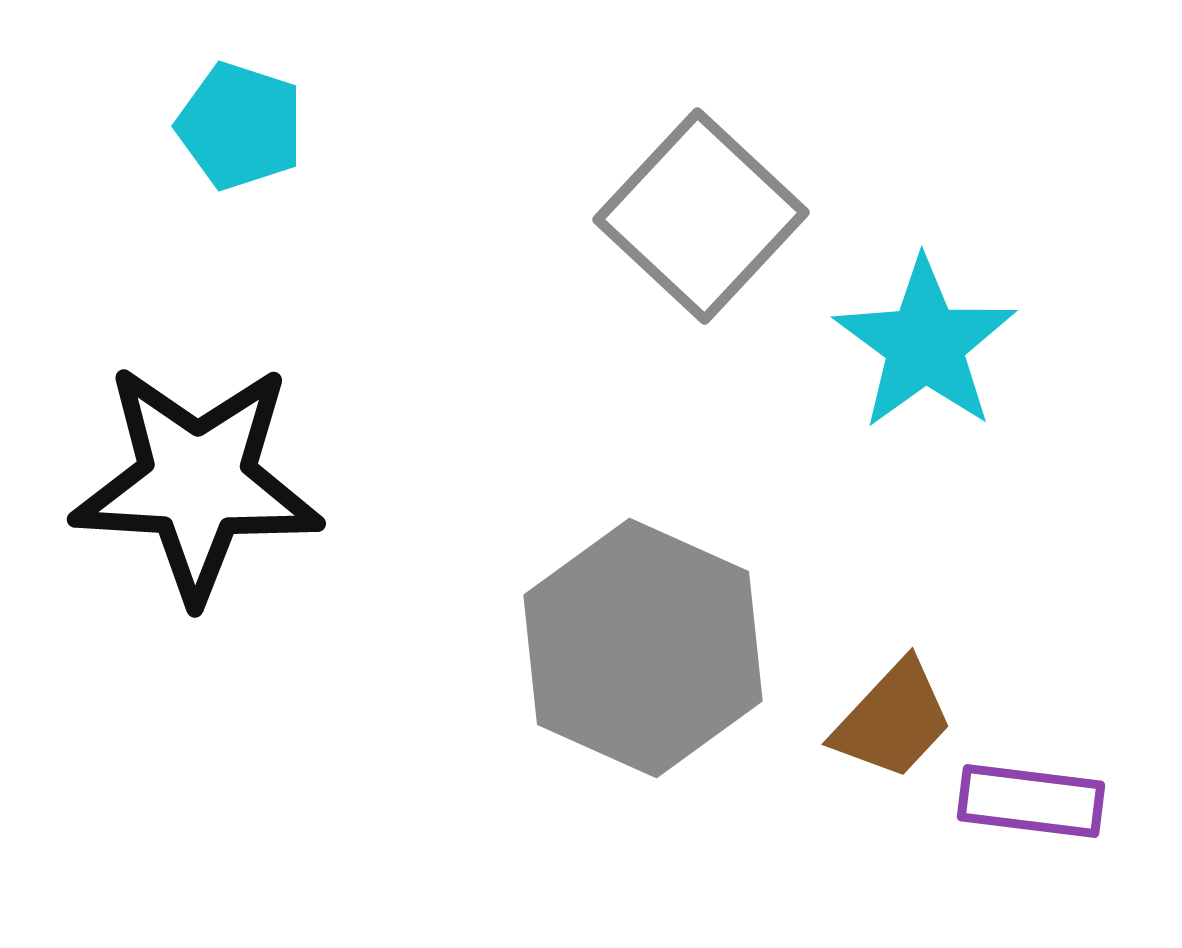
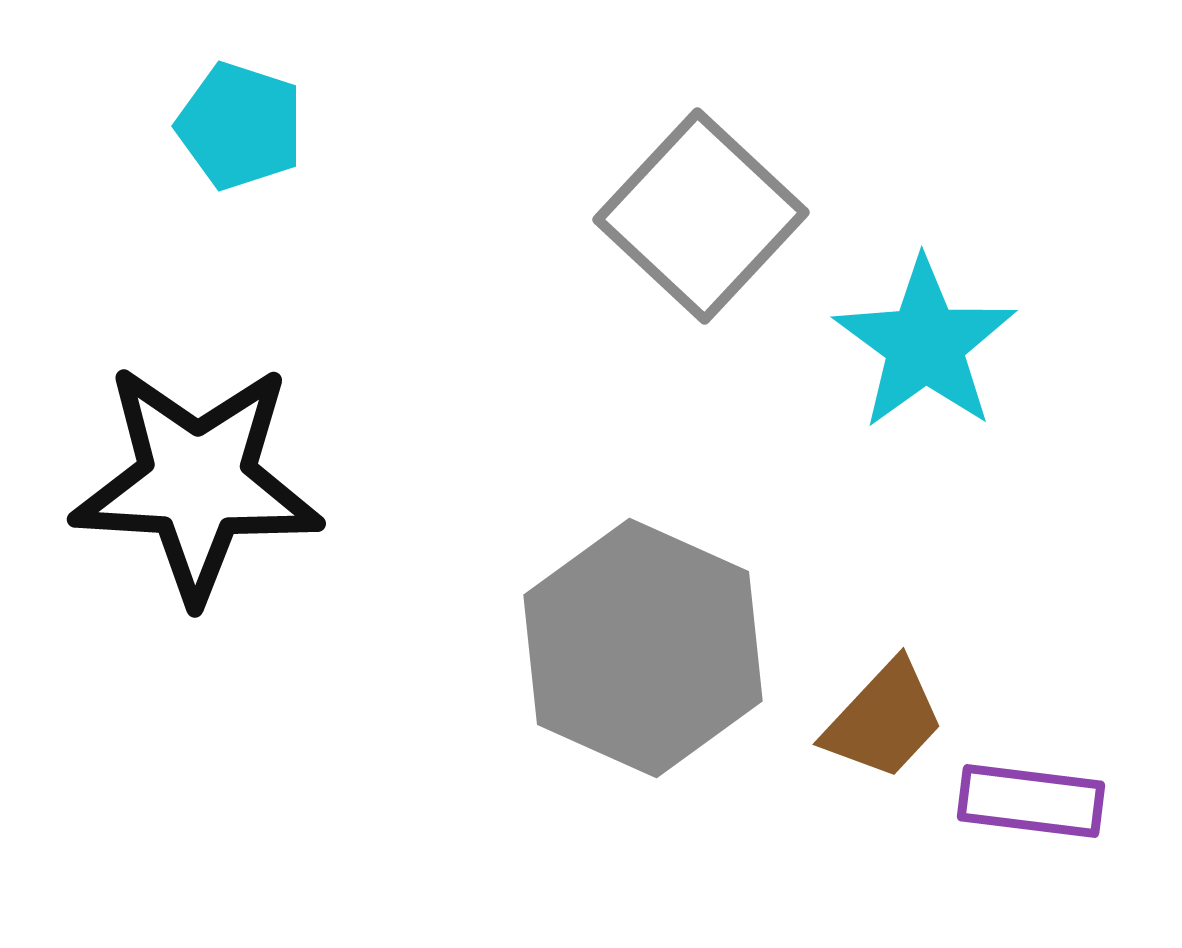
brown trapezoid: moved 9 px left
